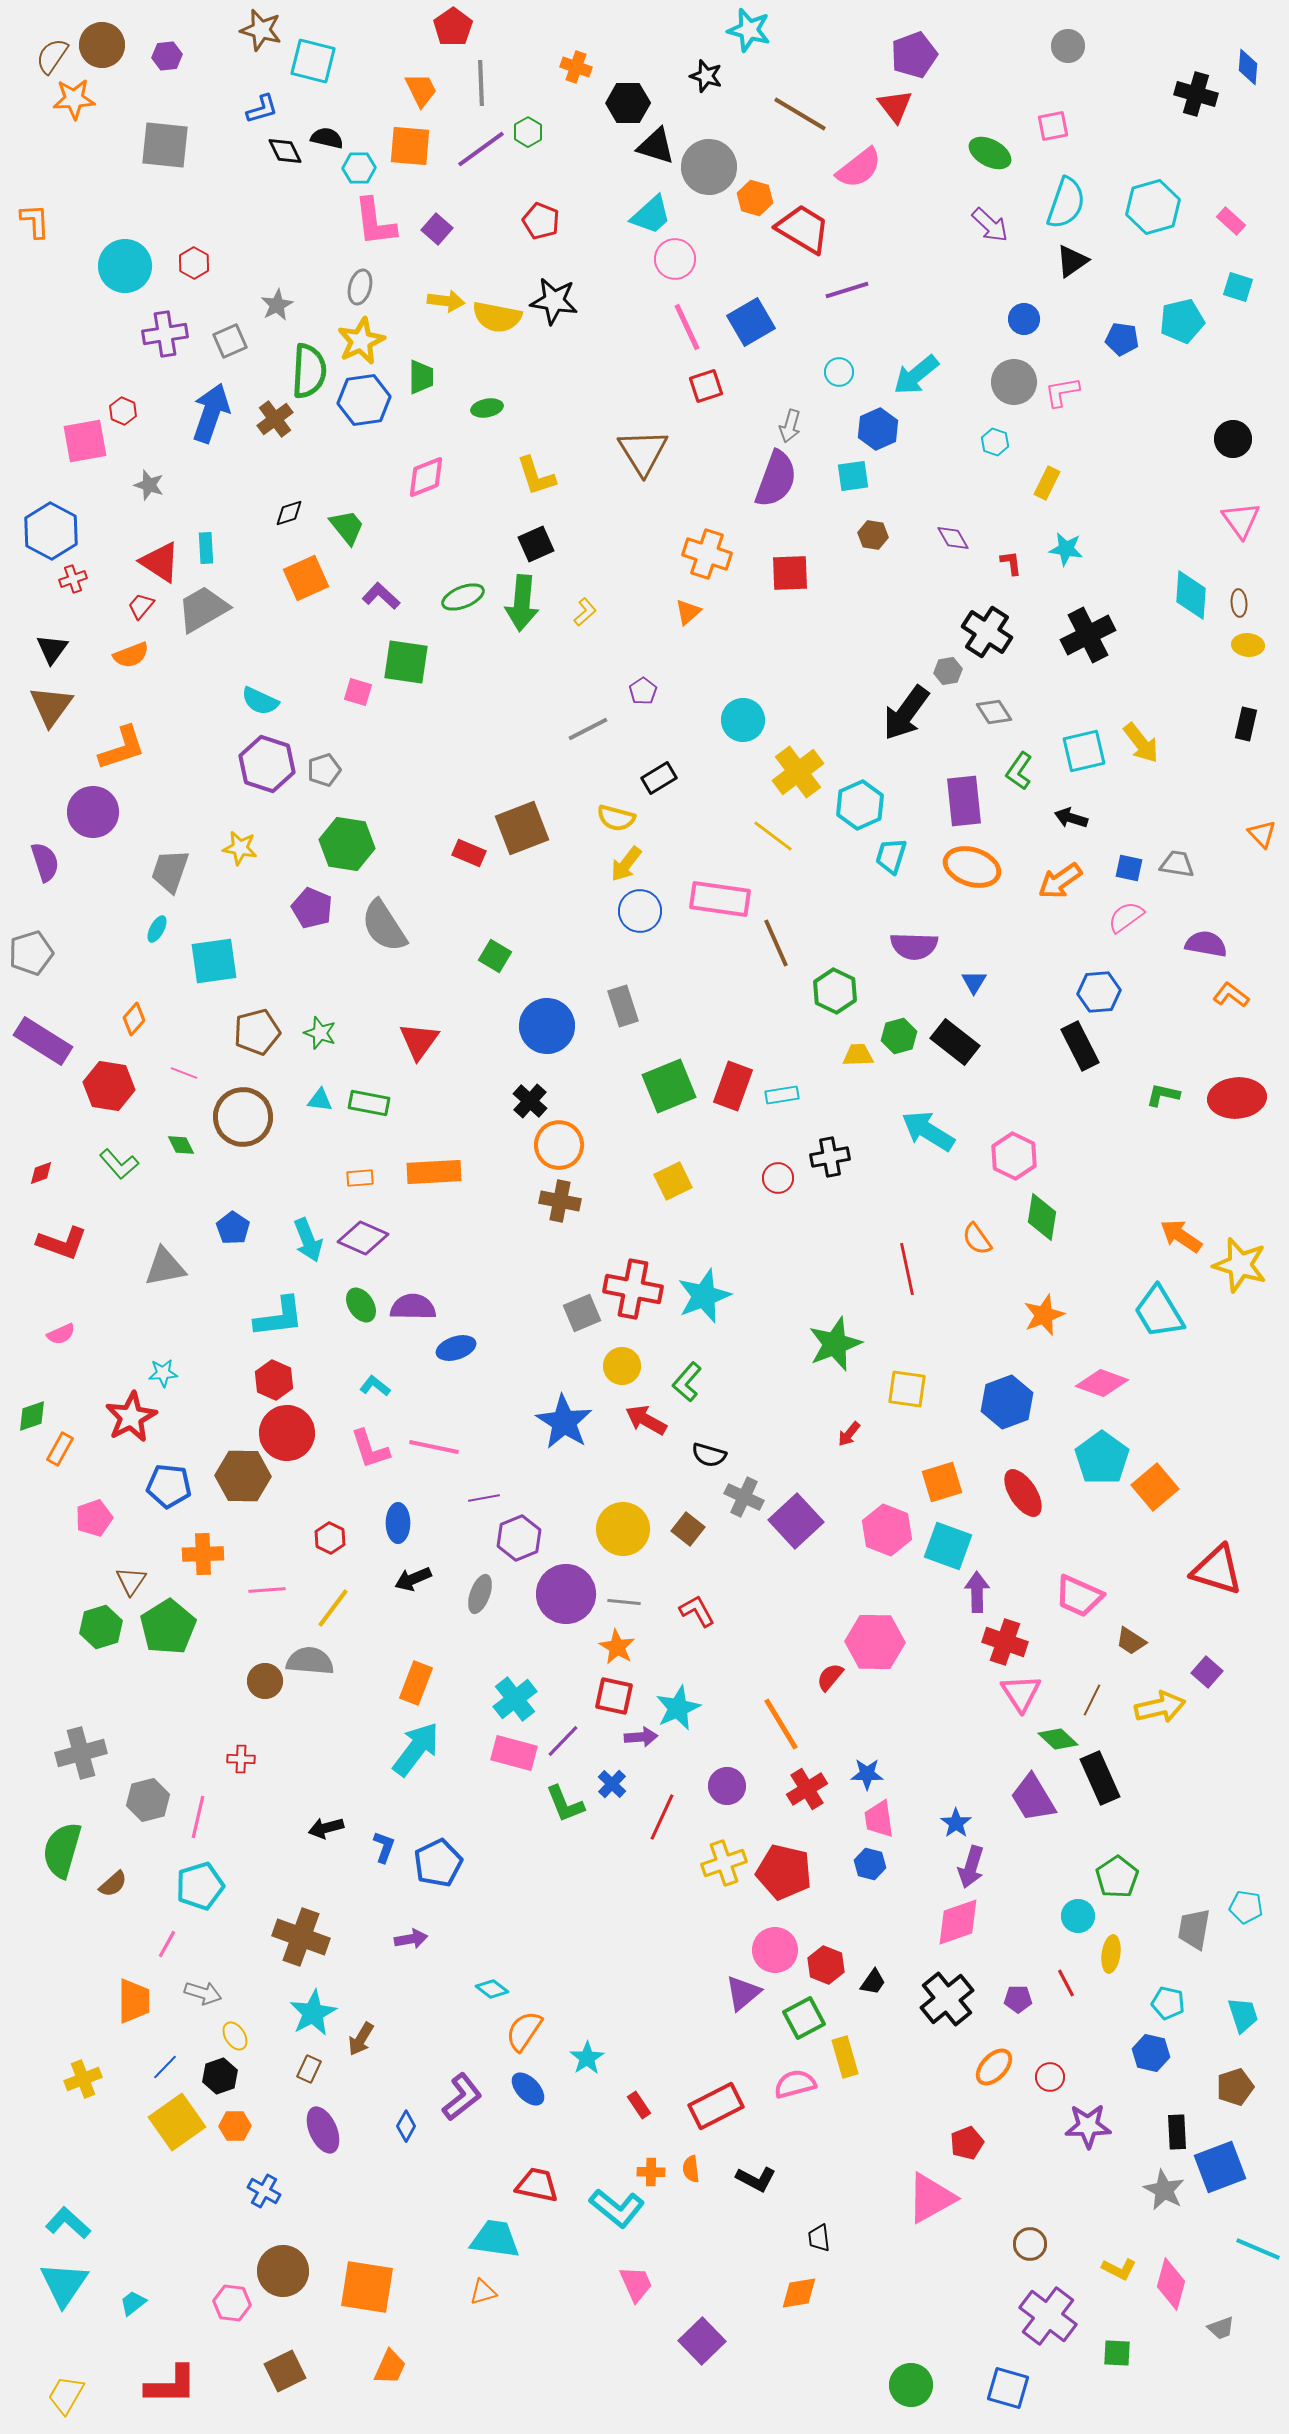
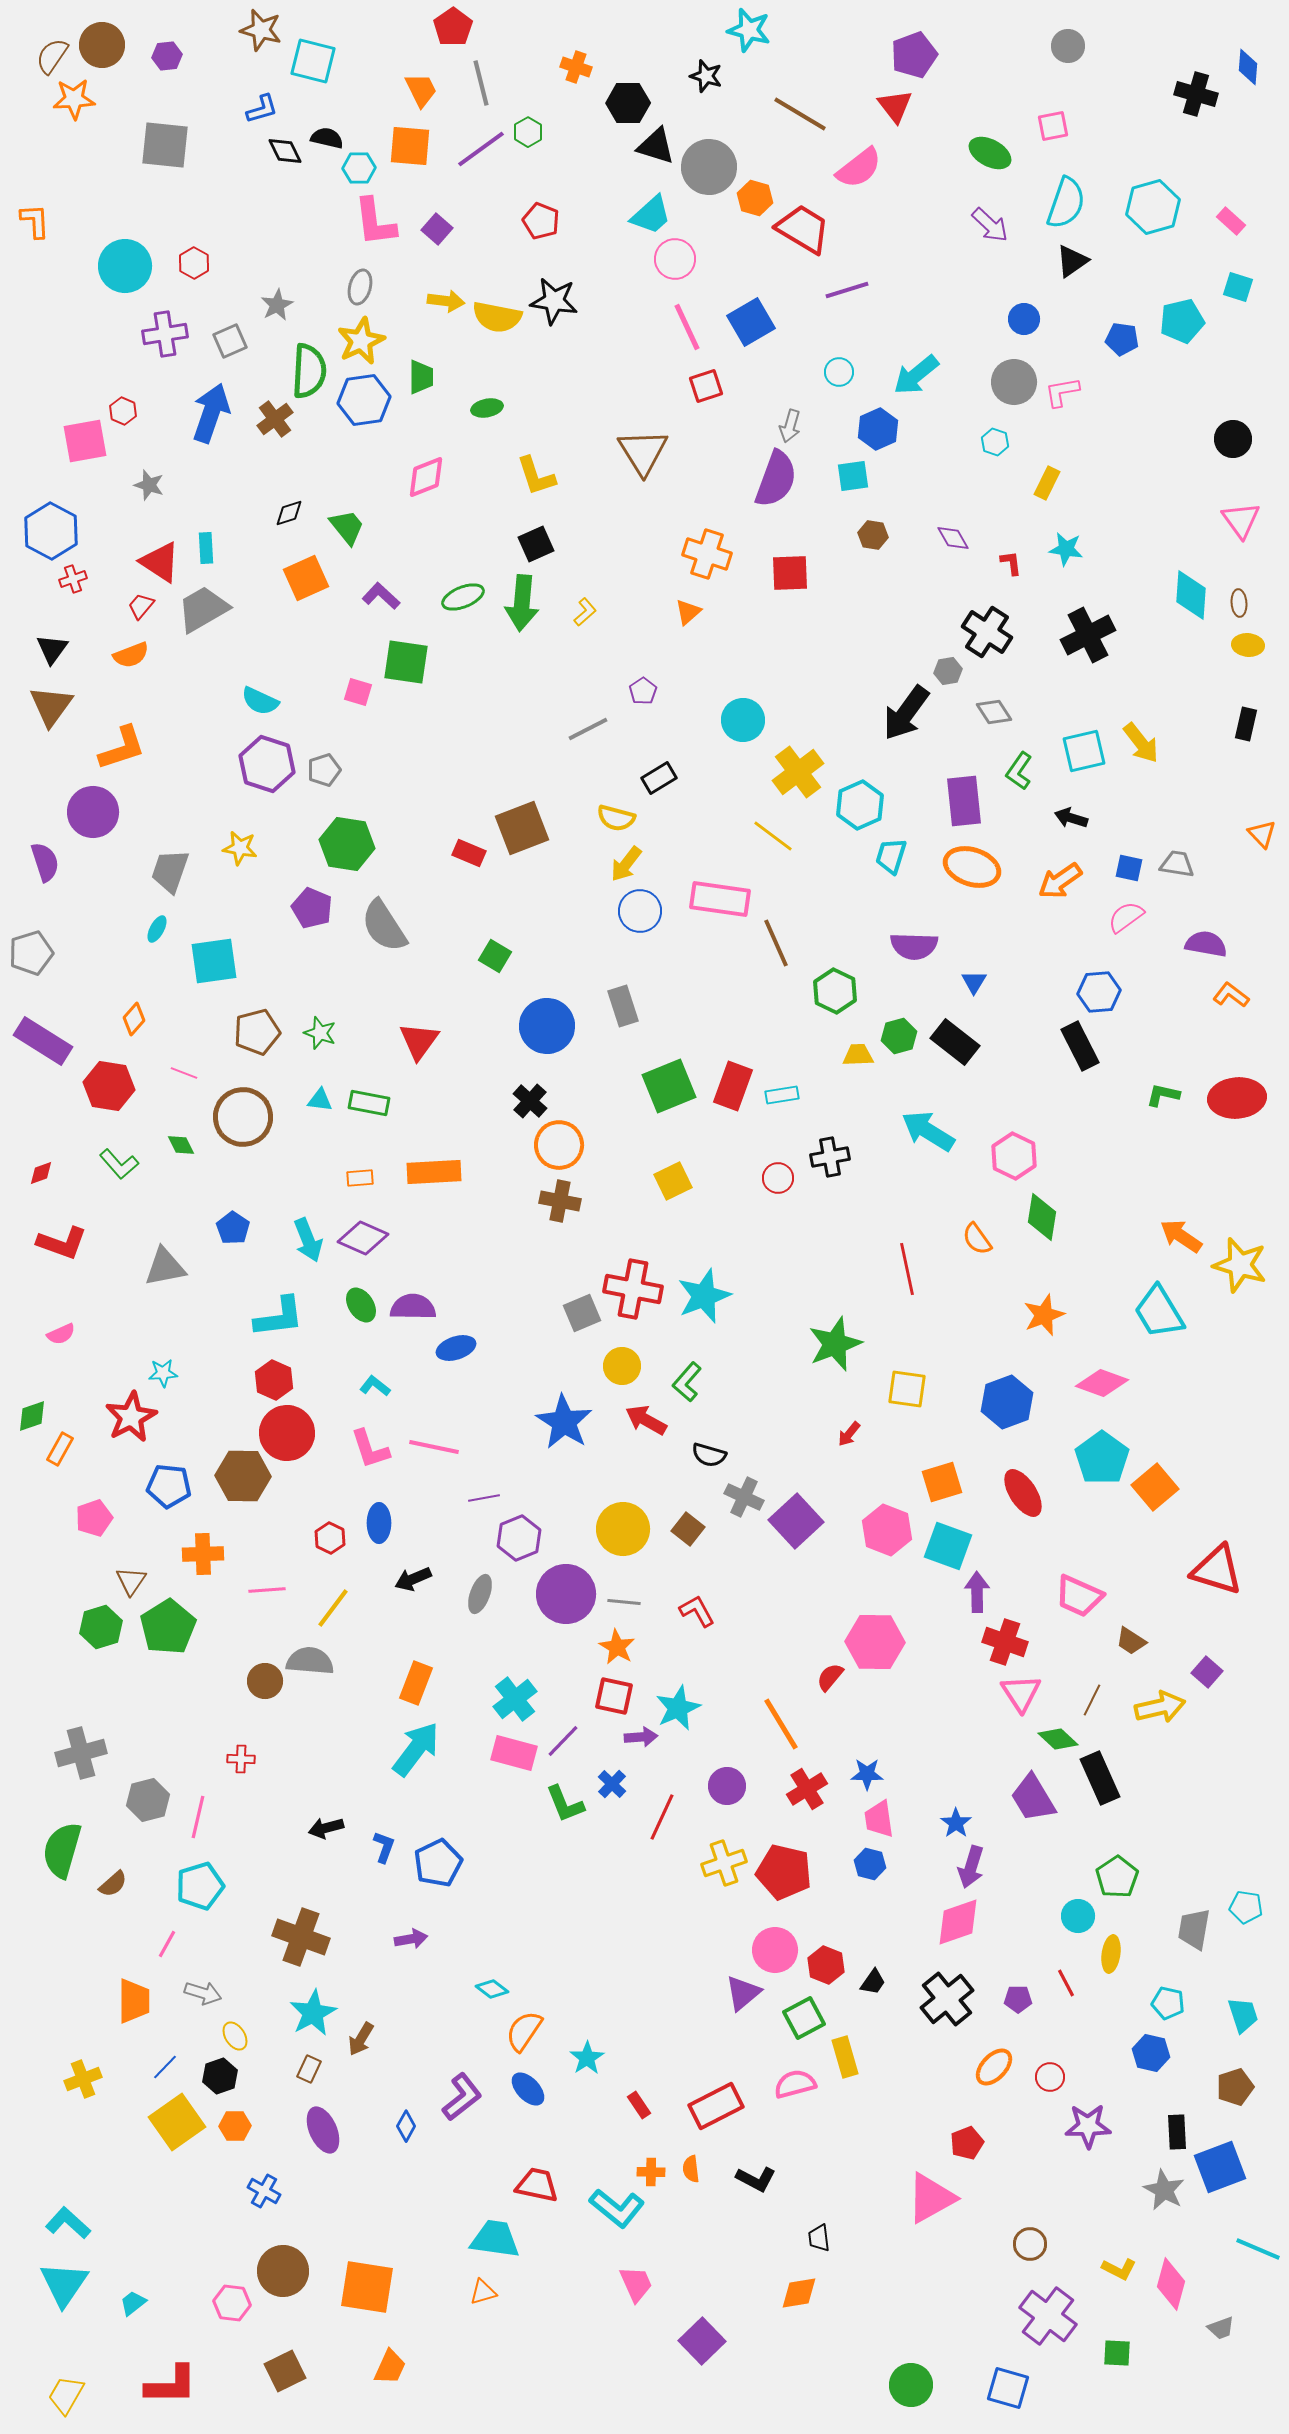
gray line at (481, 83): rotated 12 degrees counterclockwise
blue ellipse at (398, 1523): moved 19 px left
